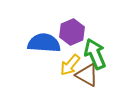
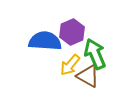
blue semicircle: moved 1 px right, 2 px up
brown triangle: moved 1 px right, 1 px down
